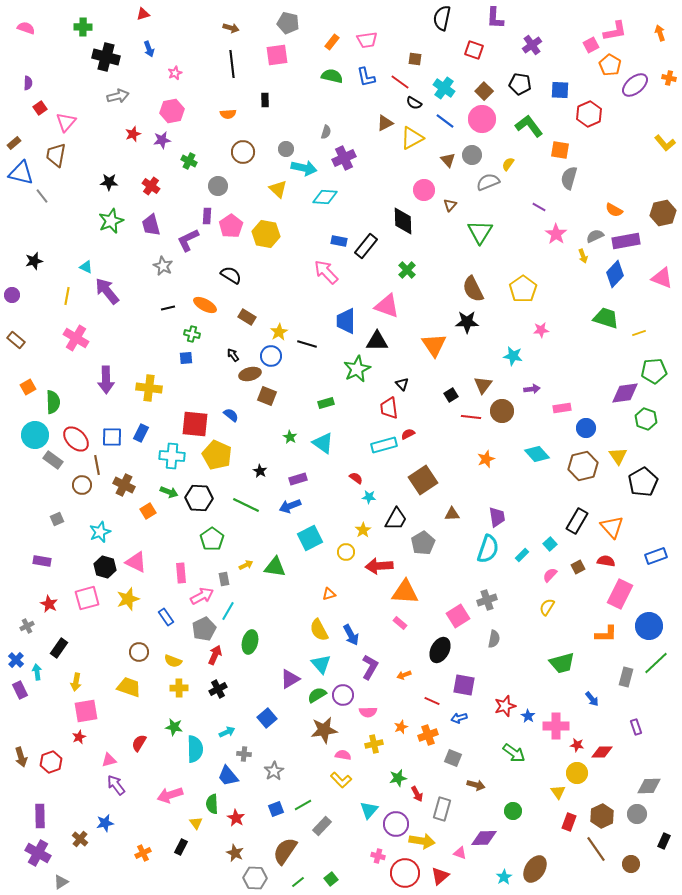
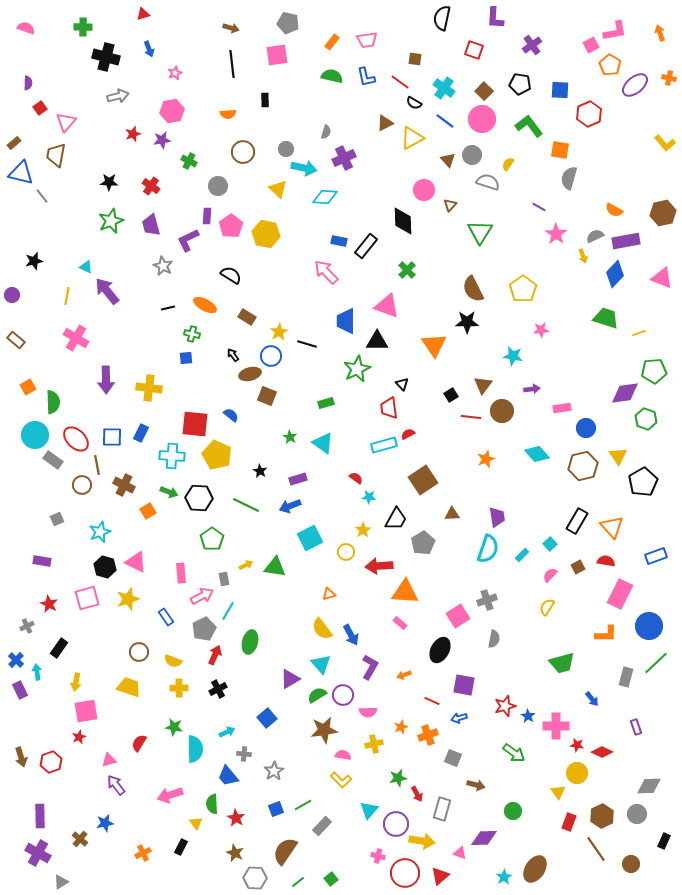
gray semicircle at (488, 182): rotated 40 degrees clockwise
yellow semicircle at (319, 630): moved 3 px right, 1 px up; rotated 10 degrees counterclockwise
red diamond at (602, 752): rotated 25 degrees clockwise
